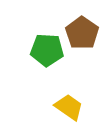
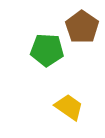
brown pentagon: moved 6 px up
